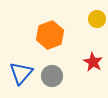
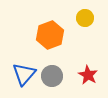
yellow circle: moved 12 px left, 1 px up
red star: moved 5 px left, 13 px down
blue triangle: moved 3 px right, 1 px down
